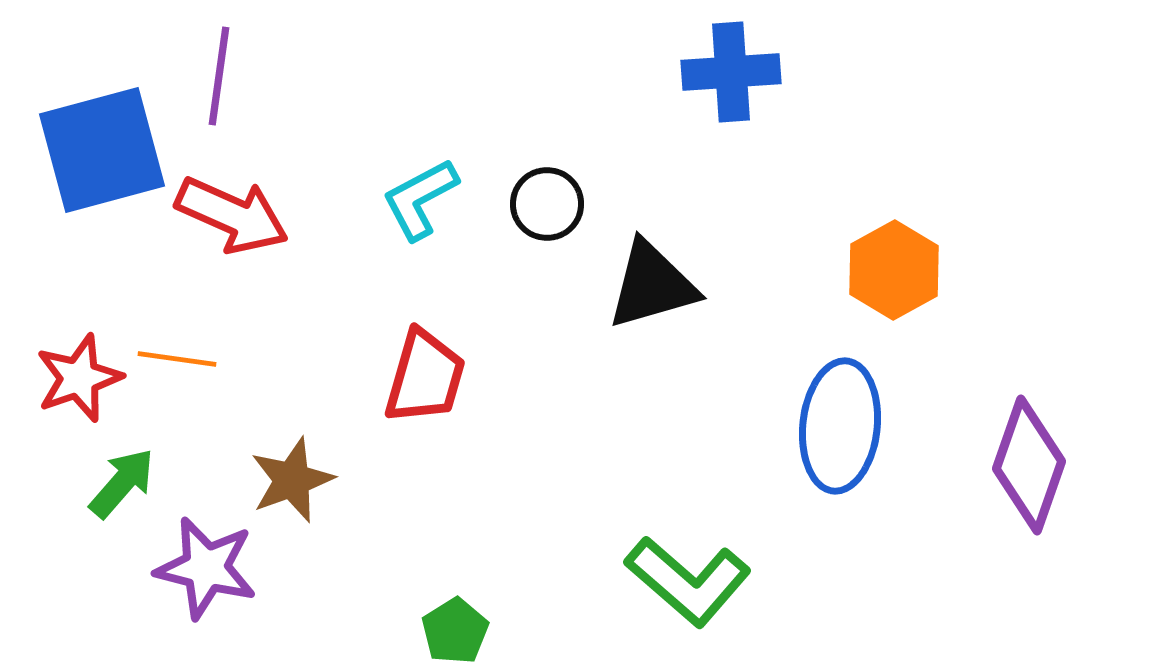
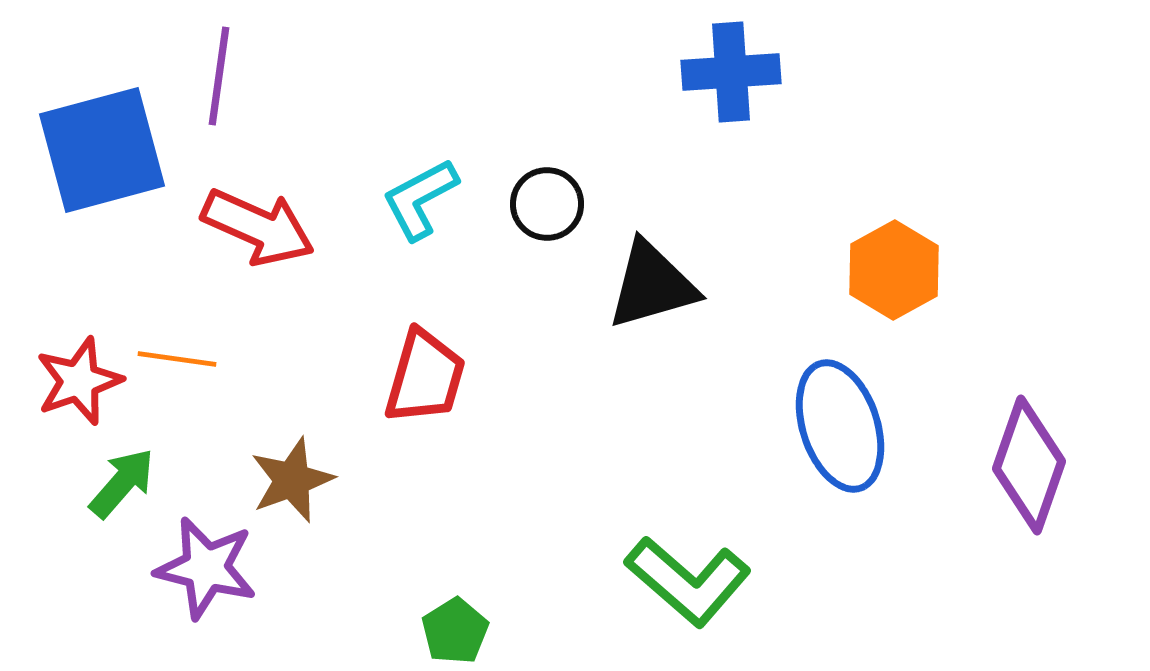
red arrow: moved 26 px right, 12 px down
red star: moved 3 px down
blue ellipse: rotated 24 degrees counterclockwise
